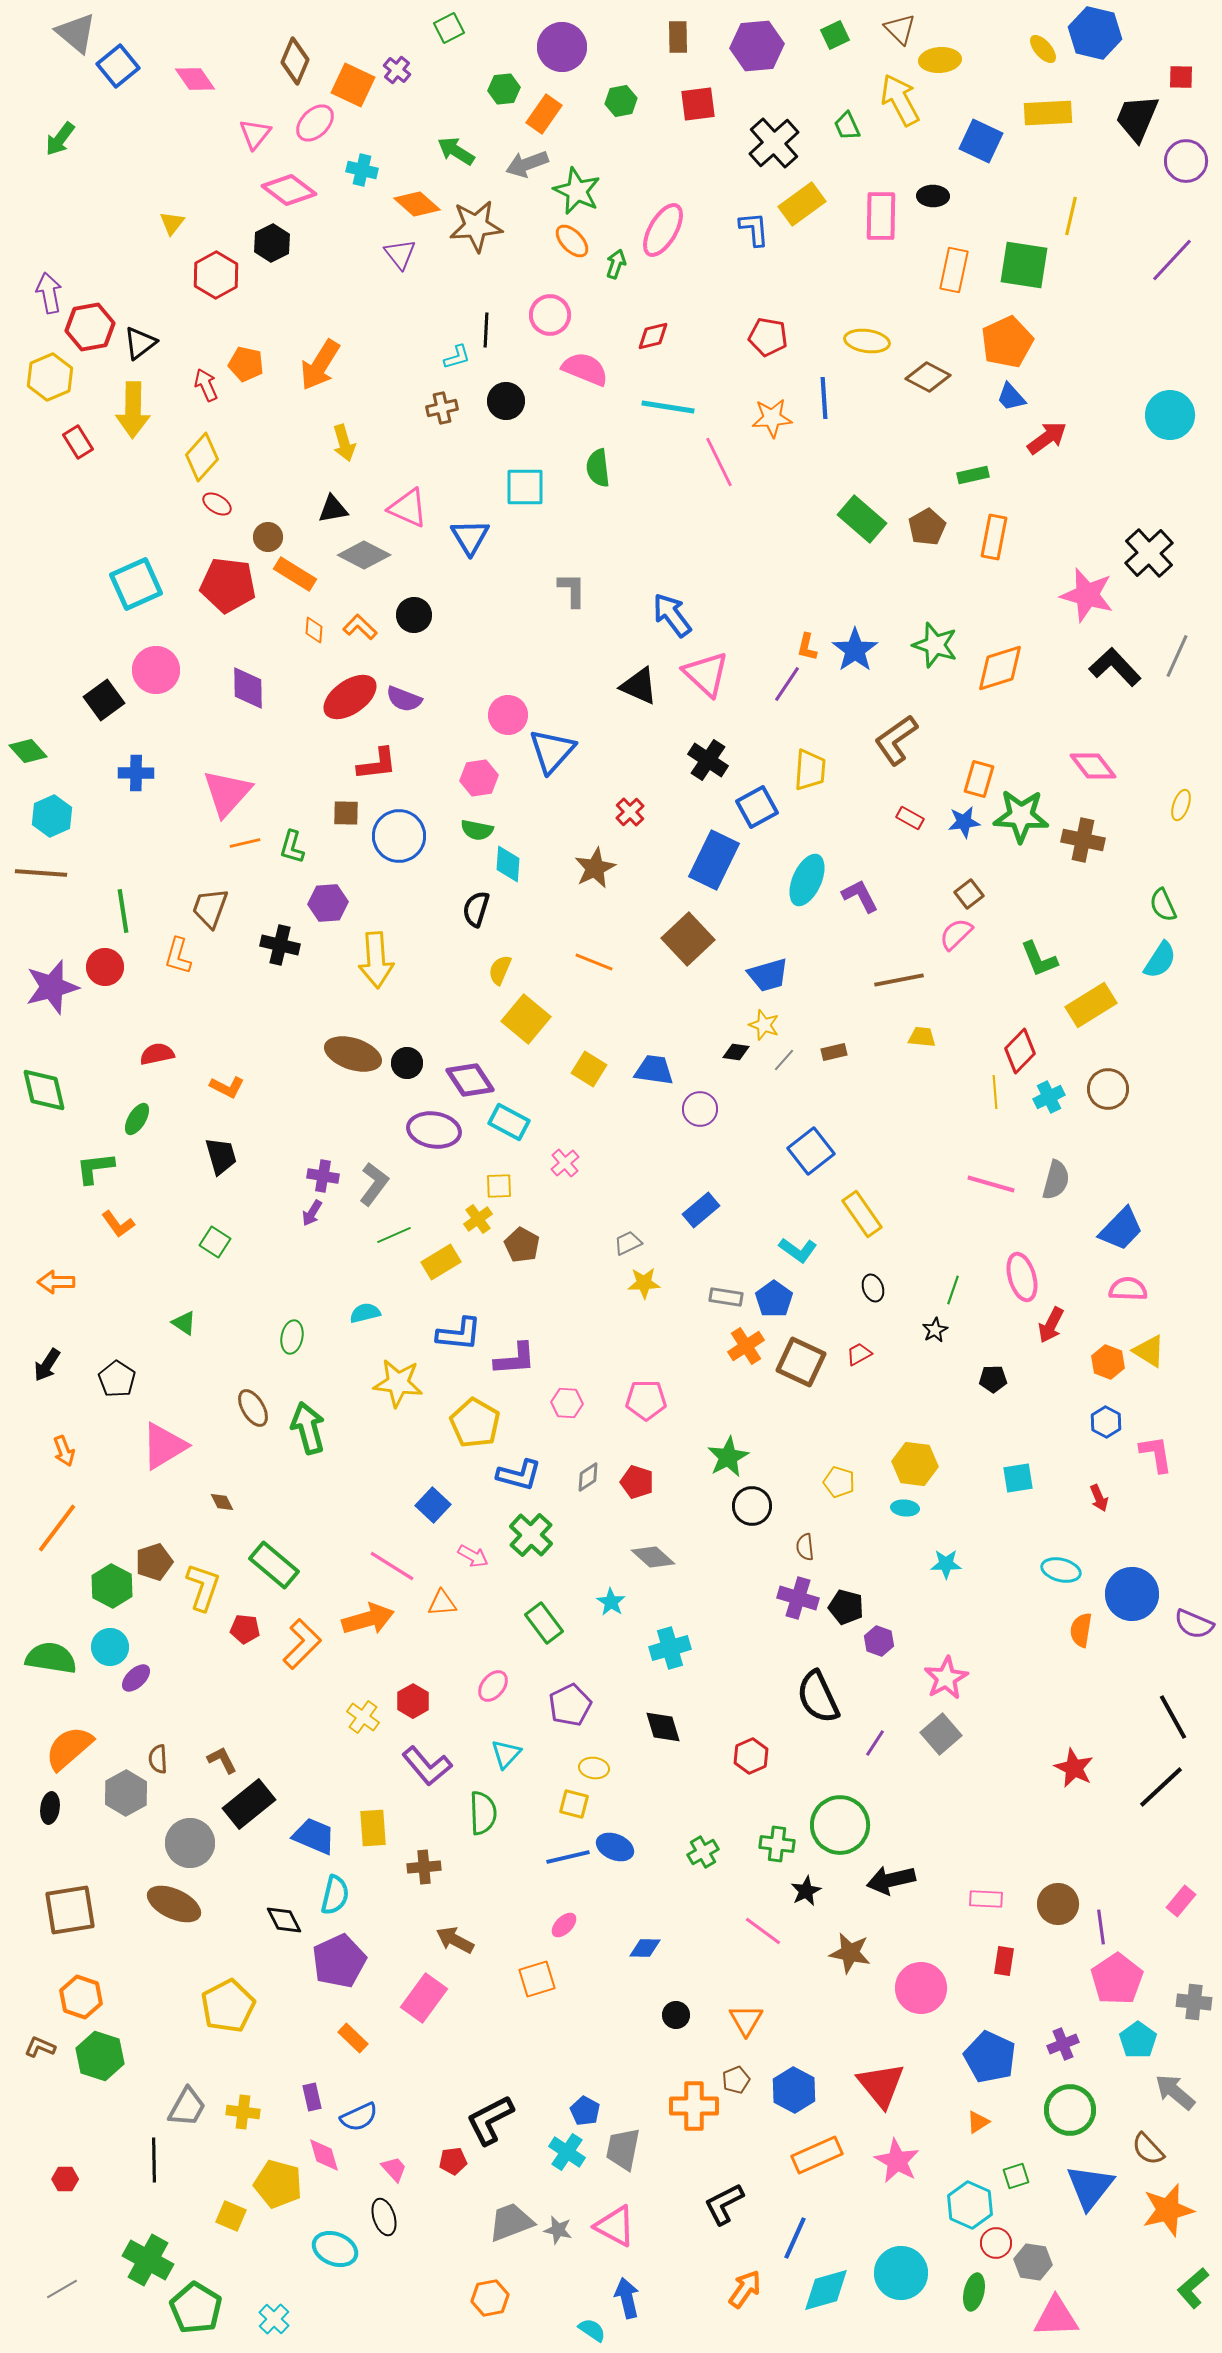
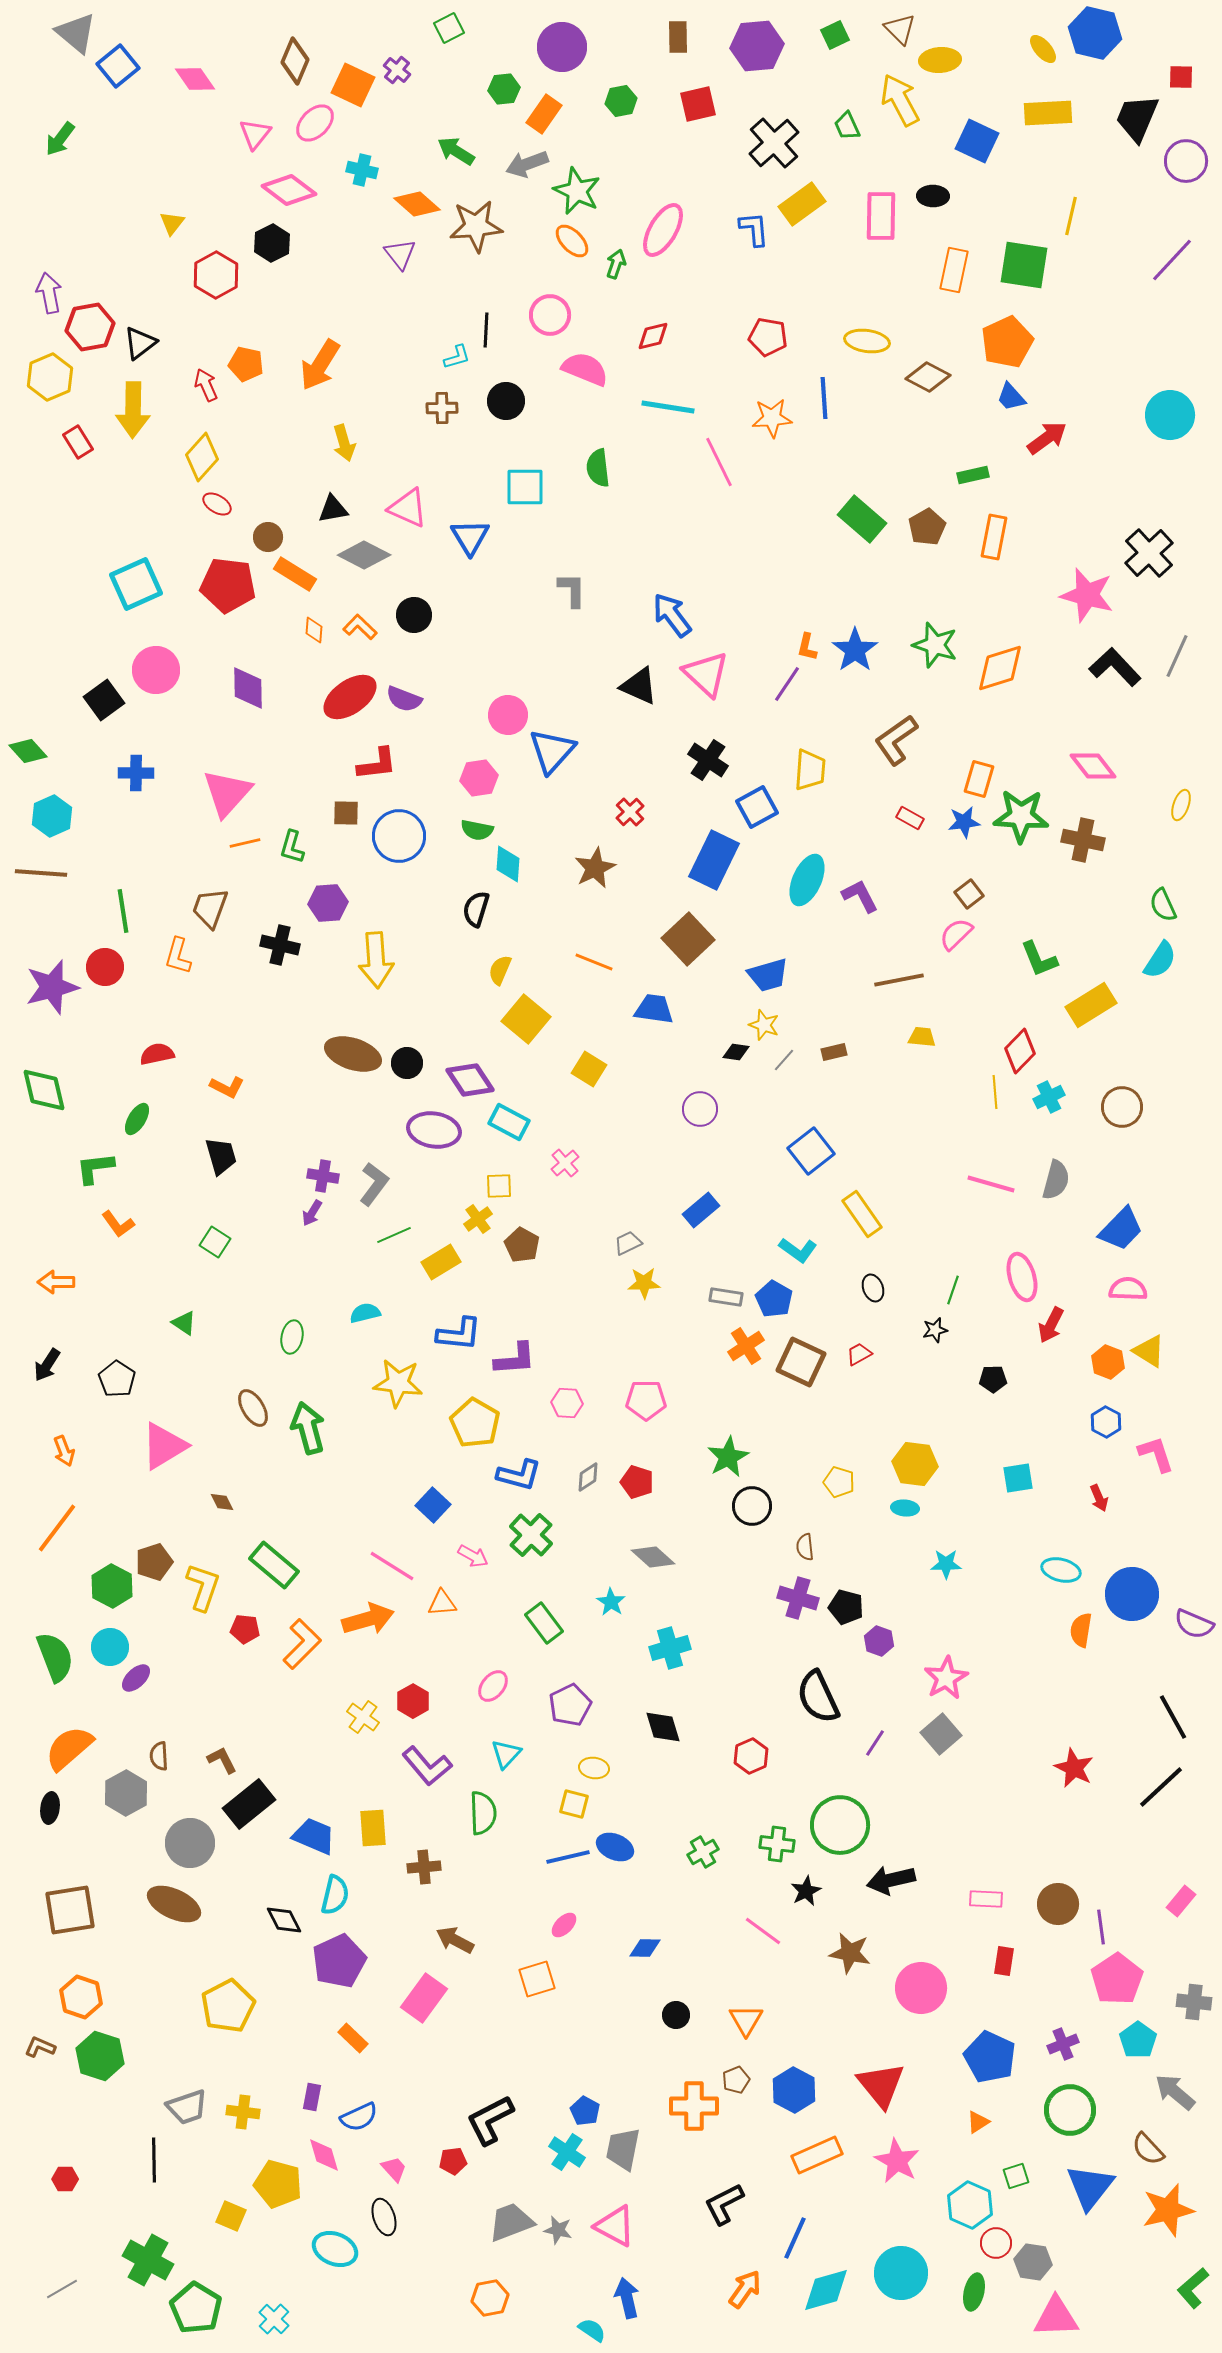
red square at (698, 104): rotated 6 degrees counterclockwise
blue square at (981, 141): moved 4 px left
brown cross at (442, 408): rotated 12 degrees clockwise
blue trapezoid at (654, 1070): moved 61 px up
brown circle at (1108, 1089): moved 14 px right, 18 px down
blue pentagon at (774, 1299): rotated 6 degrees counterclockwise
black star at (935, 1330): rotated 15 degrees clockwise
pink L-shape at (1156, 1454): rotated 9 degrees counterclockwise
green semicircle at (51, 1658): moved 4 px right, 1 px up; rotated 60 degrees clockwise
brown semicircle at (158, 1759): moved 1 px right, 3 px up
purple rectangle at (312, 2097): rotated 24 degrees clockwise
gray trapezoid at (187, 2107): rotated 42 degrees clockwise
